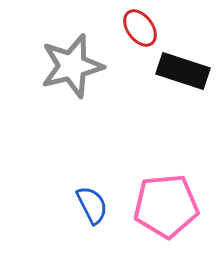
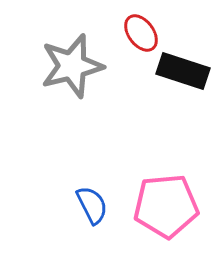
red ellipse: moved 1 px right, 5 px down
